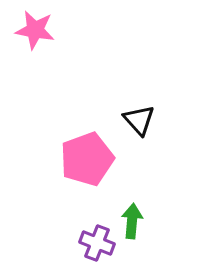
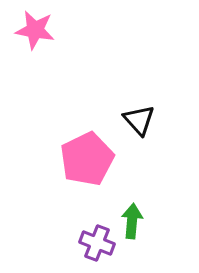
pink pentagon: rotated 6 degrees counterclockwise
